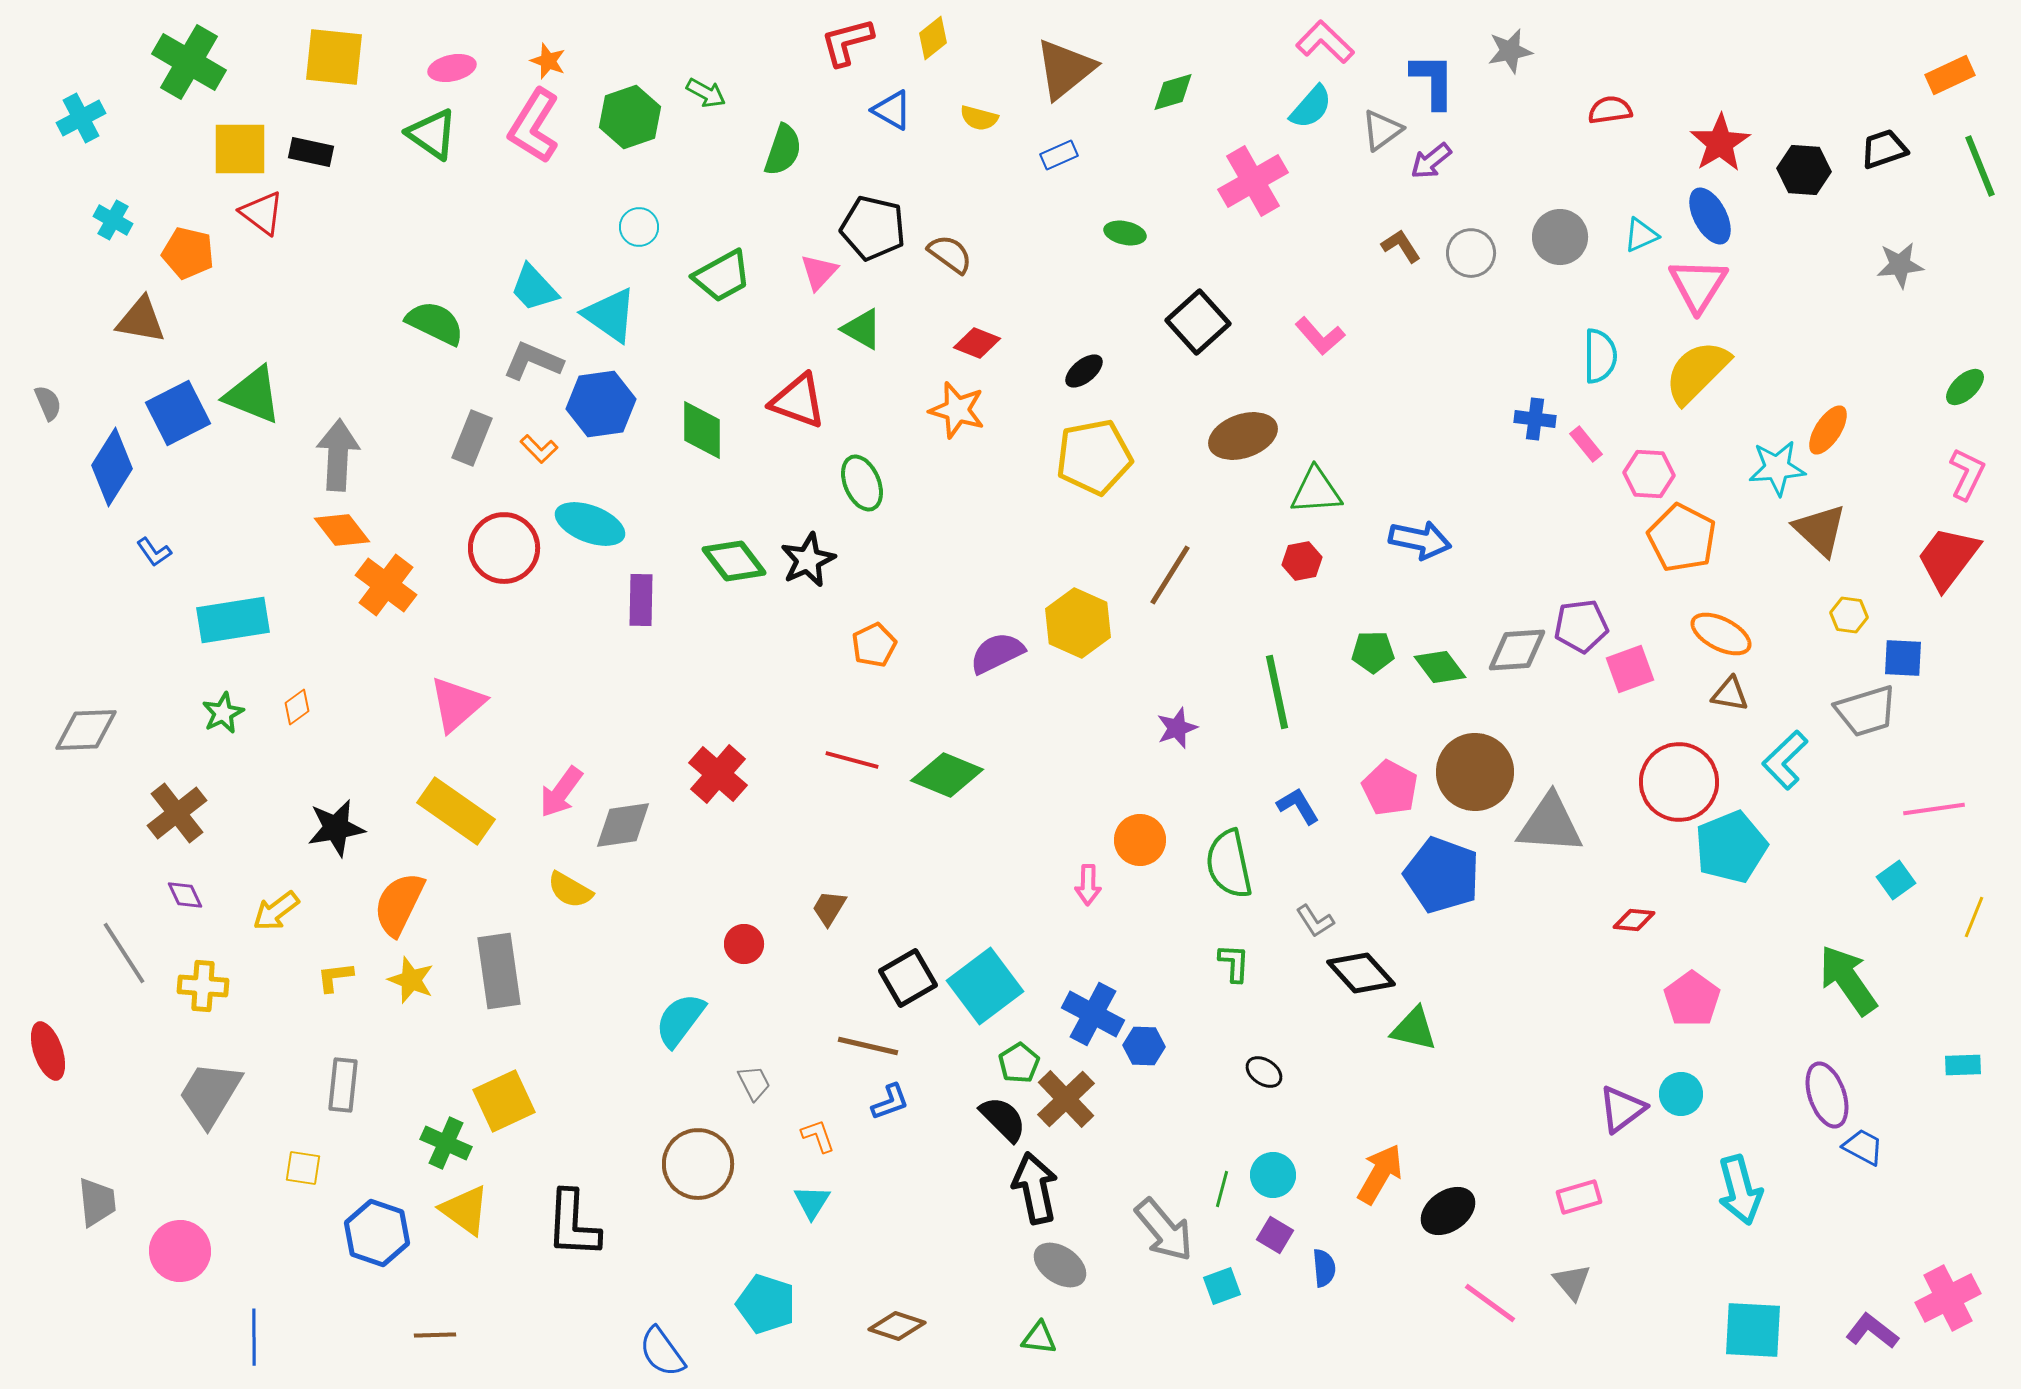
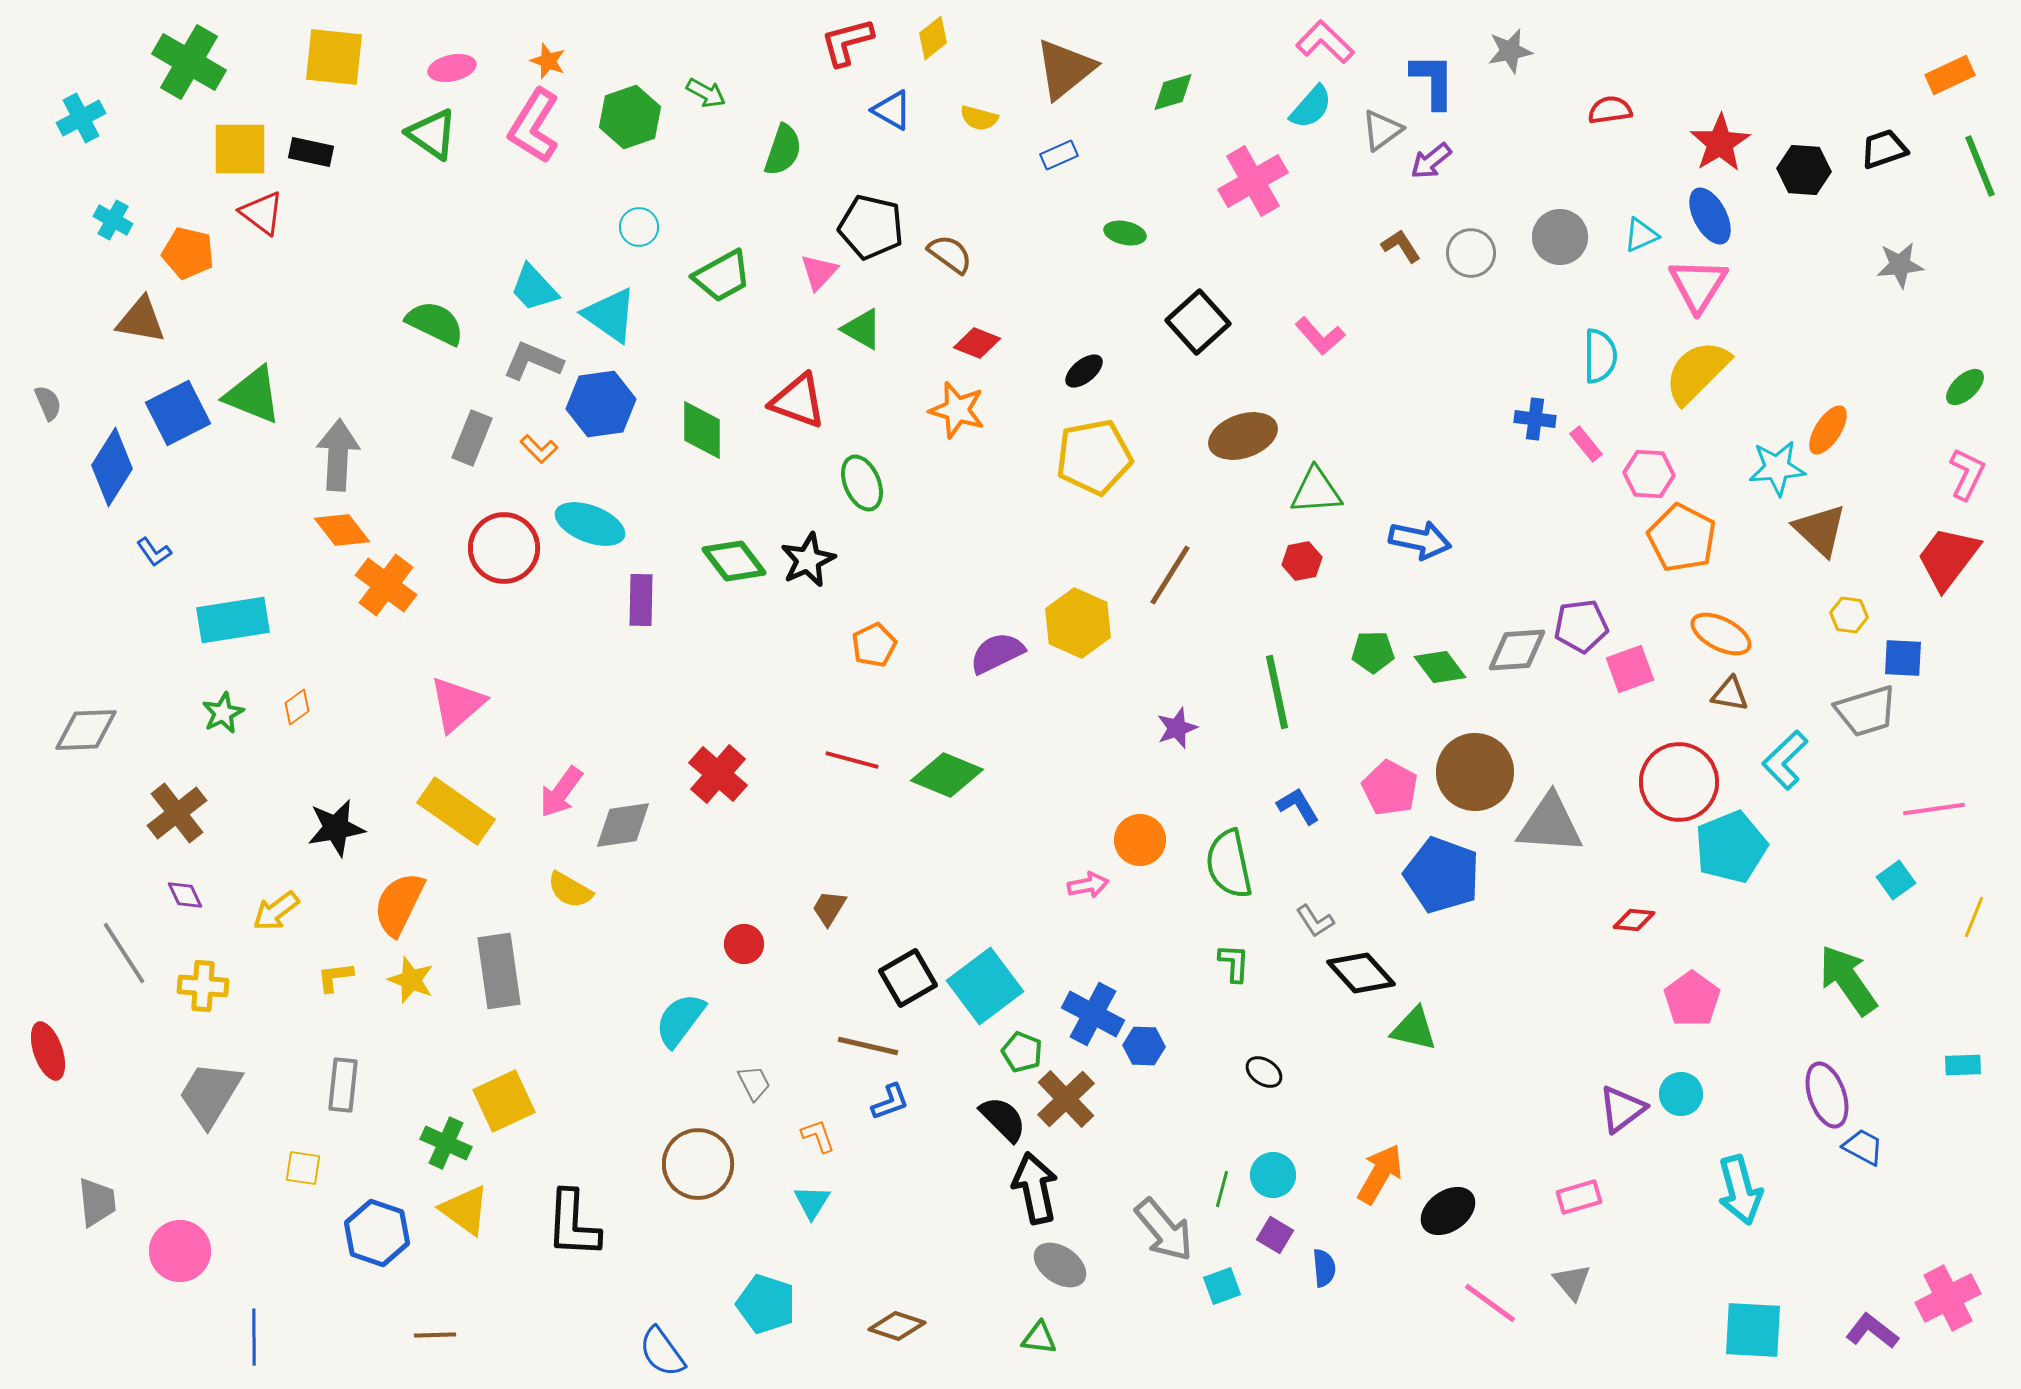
black pentagon at (873, 228): moved 2 px left, 1 px up
pink arrow at (1088, 885): rotated 102 degrees counterclockwise
green pentagon at (1019, 1063): moved 3 px right, 11 px up; rotated 18 degrees counterclockwise
